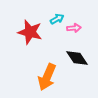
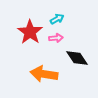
pink arrow: moved 18 px left, 10 px down
red star: rotated 20 degrees clockwise
orange arrow: moved 3 px left, 3 px up; rotated 76 degrees clockwise
